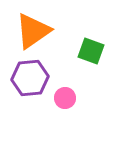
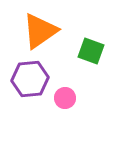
orange triangle: moved 7 px right
purple hexagon: moved 1 px down
